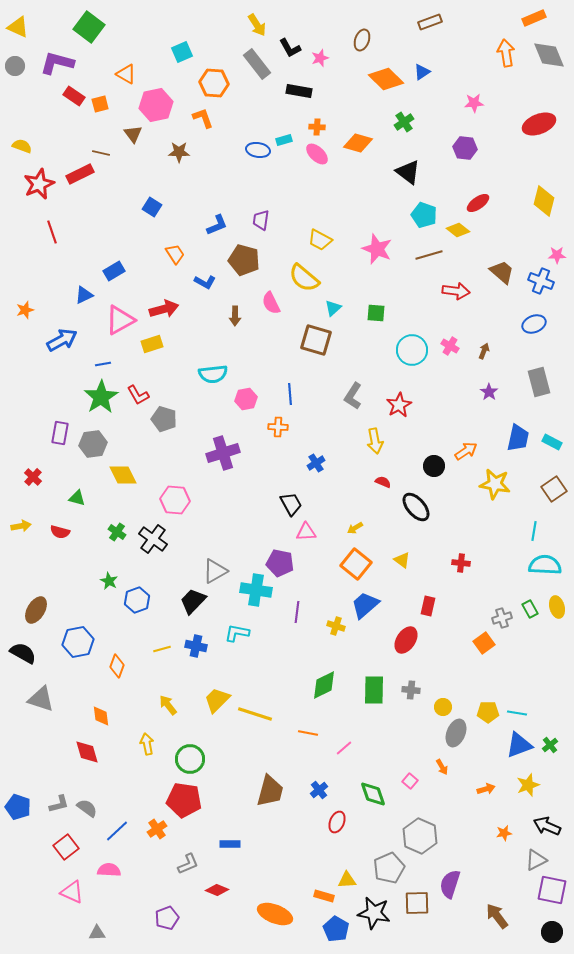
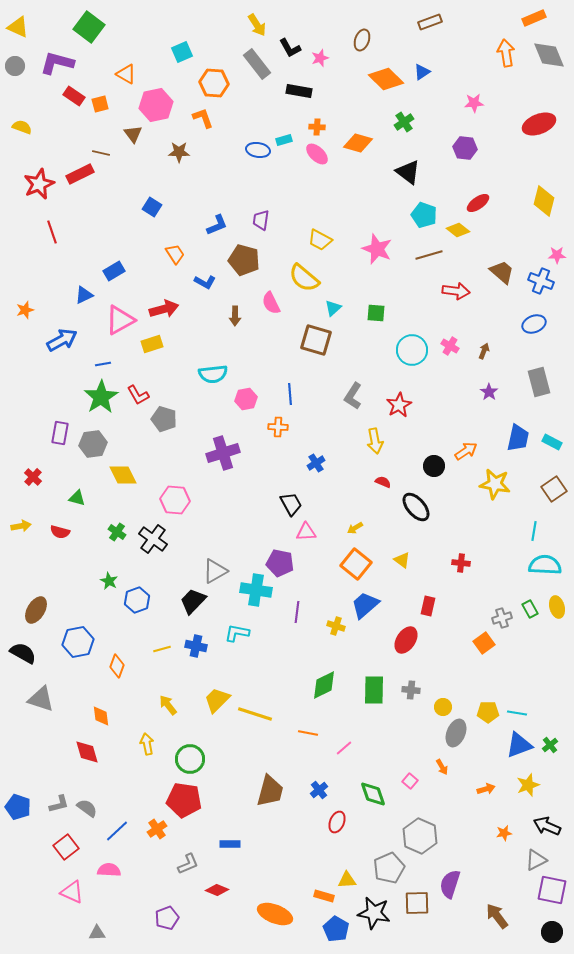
yellow semicircle at (22, 146): moved 19 px up
